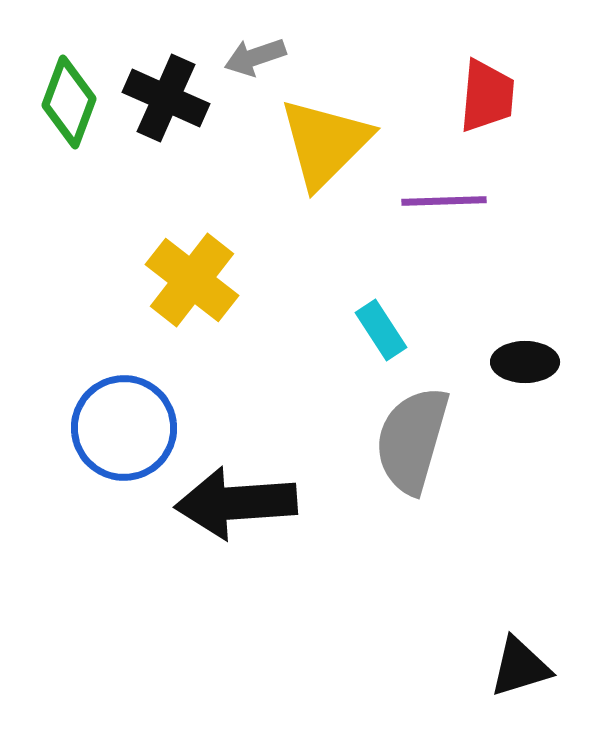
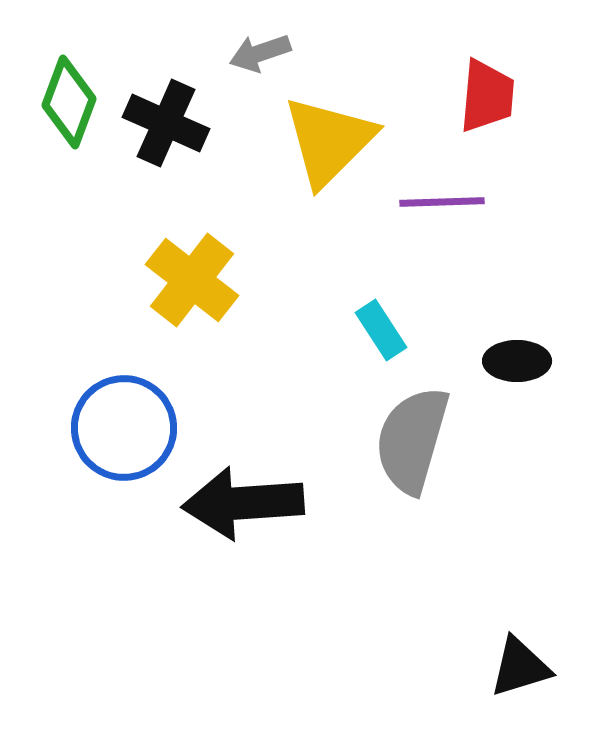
gray arrow: moved 5 px right, 4 px up
black cross: moved 25 px down
yellow triangle: moved 4 px right, 2 px up
purple line: moved 2 px left, 1 px down
black ellipse: moved 8 px left, 1 px up
black arrow: moved 7 px right
